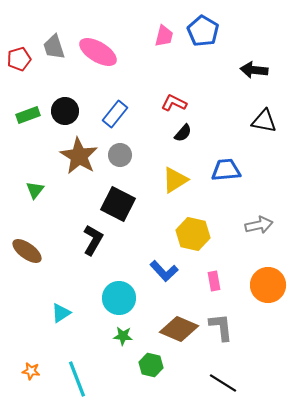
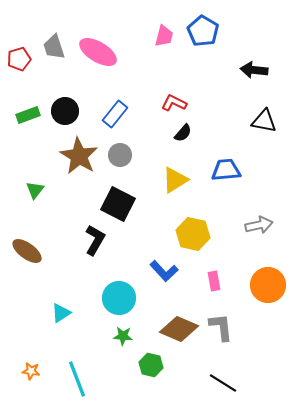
black L-shape: moved 2 px right
